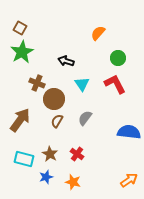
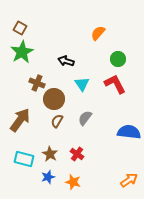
green circle: moved 1 px down
blue star: moved 2 px right
